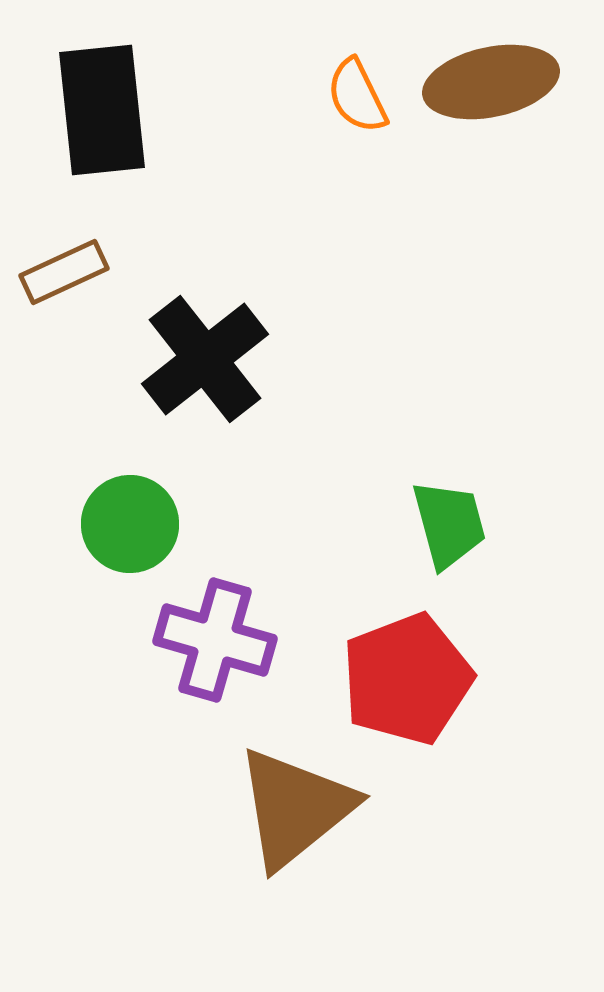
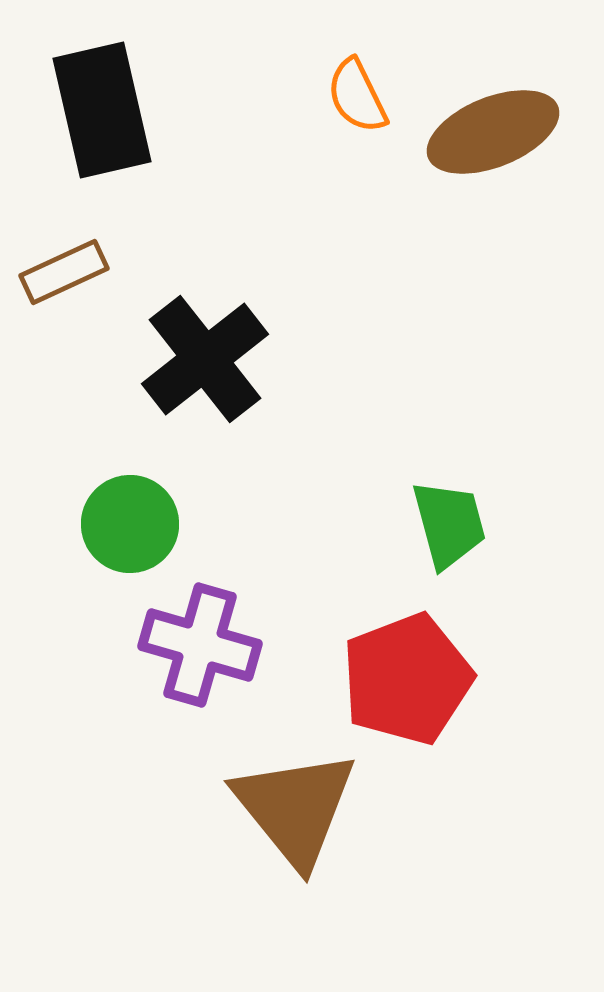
brown ellipse: moved 2 px right, 50 px down; rotated 10 degrees counterclockwise
black rectangle: rotated 7 degrees counterclockwise
purple cross: moved 15 px left, 5 px down
brown triangle: rotated 30 degrees counterclockwise
